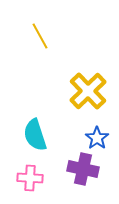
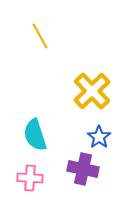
yellow cross: moved 4 px right
blue star: moved 2 px right, 1 px up
